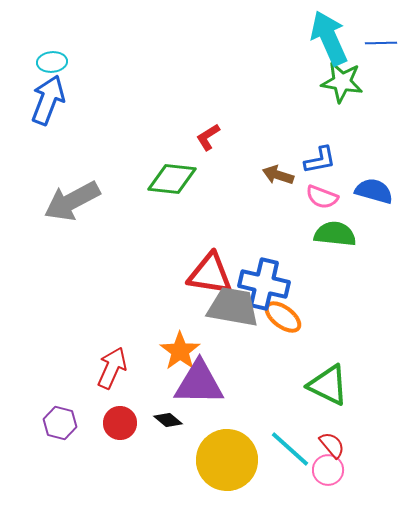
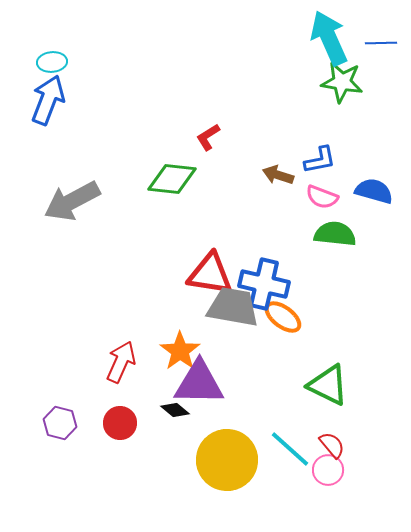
red arrow: moved 9 px right, 6 px up
black diamond: moved 7 px right, 10 px up
